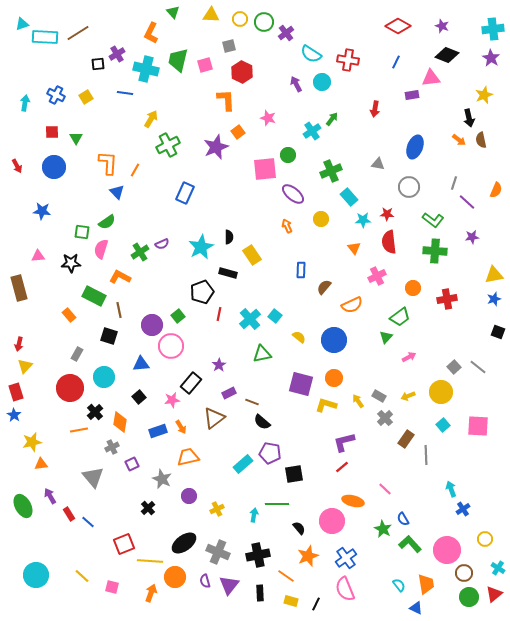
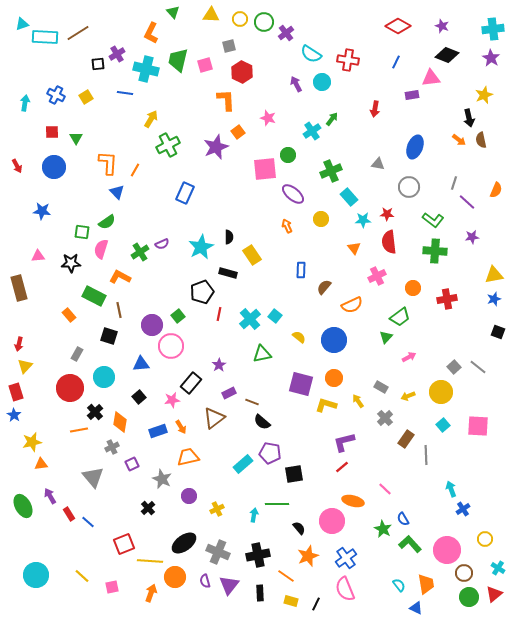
gray rectangle at (379, 396): moved 2 px right, 9 px up
pink square at (112, 587): rotated 24 degrees counterclockwise
